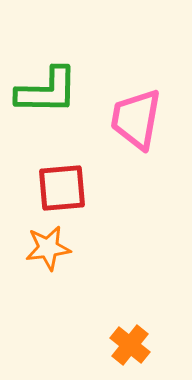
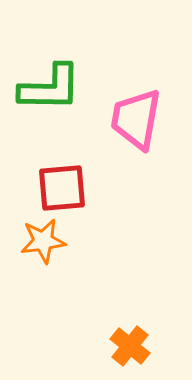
green L-shape: moved 3 px right, 3 px up
orange star: moved 5 px left, 7 px up
orange cross: moved 1 px down
